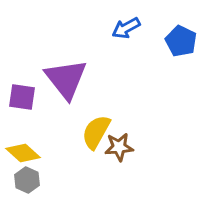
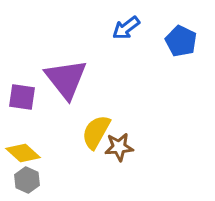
blue arrow: rotated 8 degrees counterclockwise
